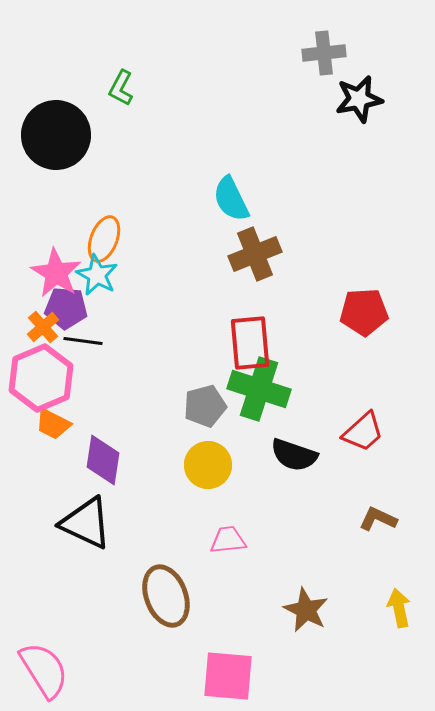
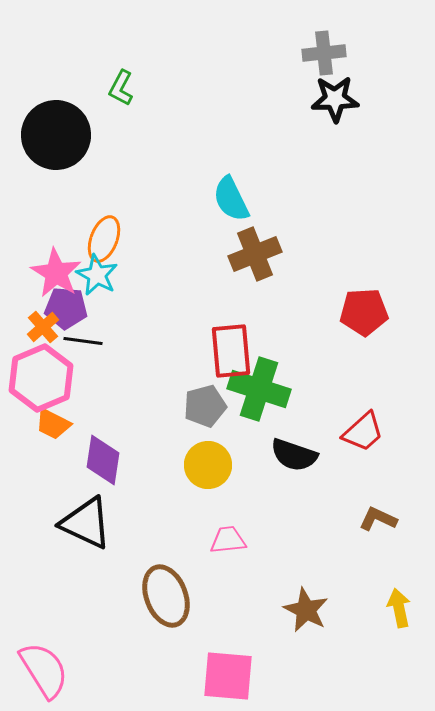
black star: moved 24 px left; rotated 9 degrees clockwise
red rectangle: moved 19 px left, 8 px down
